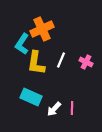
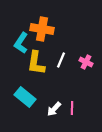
orange cross: rotated 35 degrees clockwise
cyan L-shape: moved 1 px left, 1 px up
cyan rectangle: moved 6 px left; rotated 15 degrees clockwise
